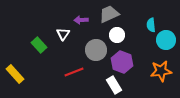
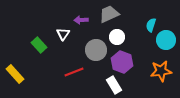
cyan semicircle: rotated 24 degrees clockwise
white circle: moved 2 px down
